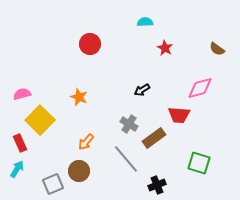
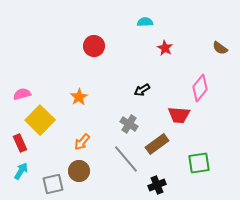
red circle: moved 4 px right, 2 px down
brown semicircle: moved 3 px right, 1 px up
pink diamond: rotated 36 degrees counterclockwise
orange star: rotated 18 degrees clockwise
brown rectangle: moved 3 px right, 6 px down
orange arrow: moved 4 px left
green square: rotated 25 degrees counterclockwise
cyan arrow: moved 4 px right, 2 px down
gray square: rotated 10 degrees clockwise
